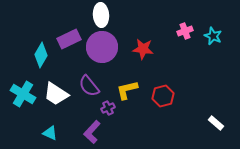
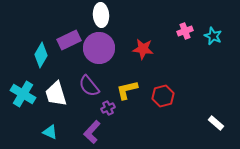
purple rectangle: moved 1 px down
purple circle: moved 3 px left, 1 px down
white trapezoid: rotated 40 degrees clockwise
cyan triangle: moved 1 px up
